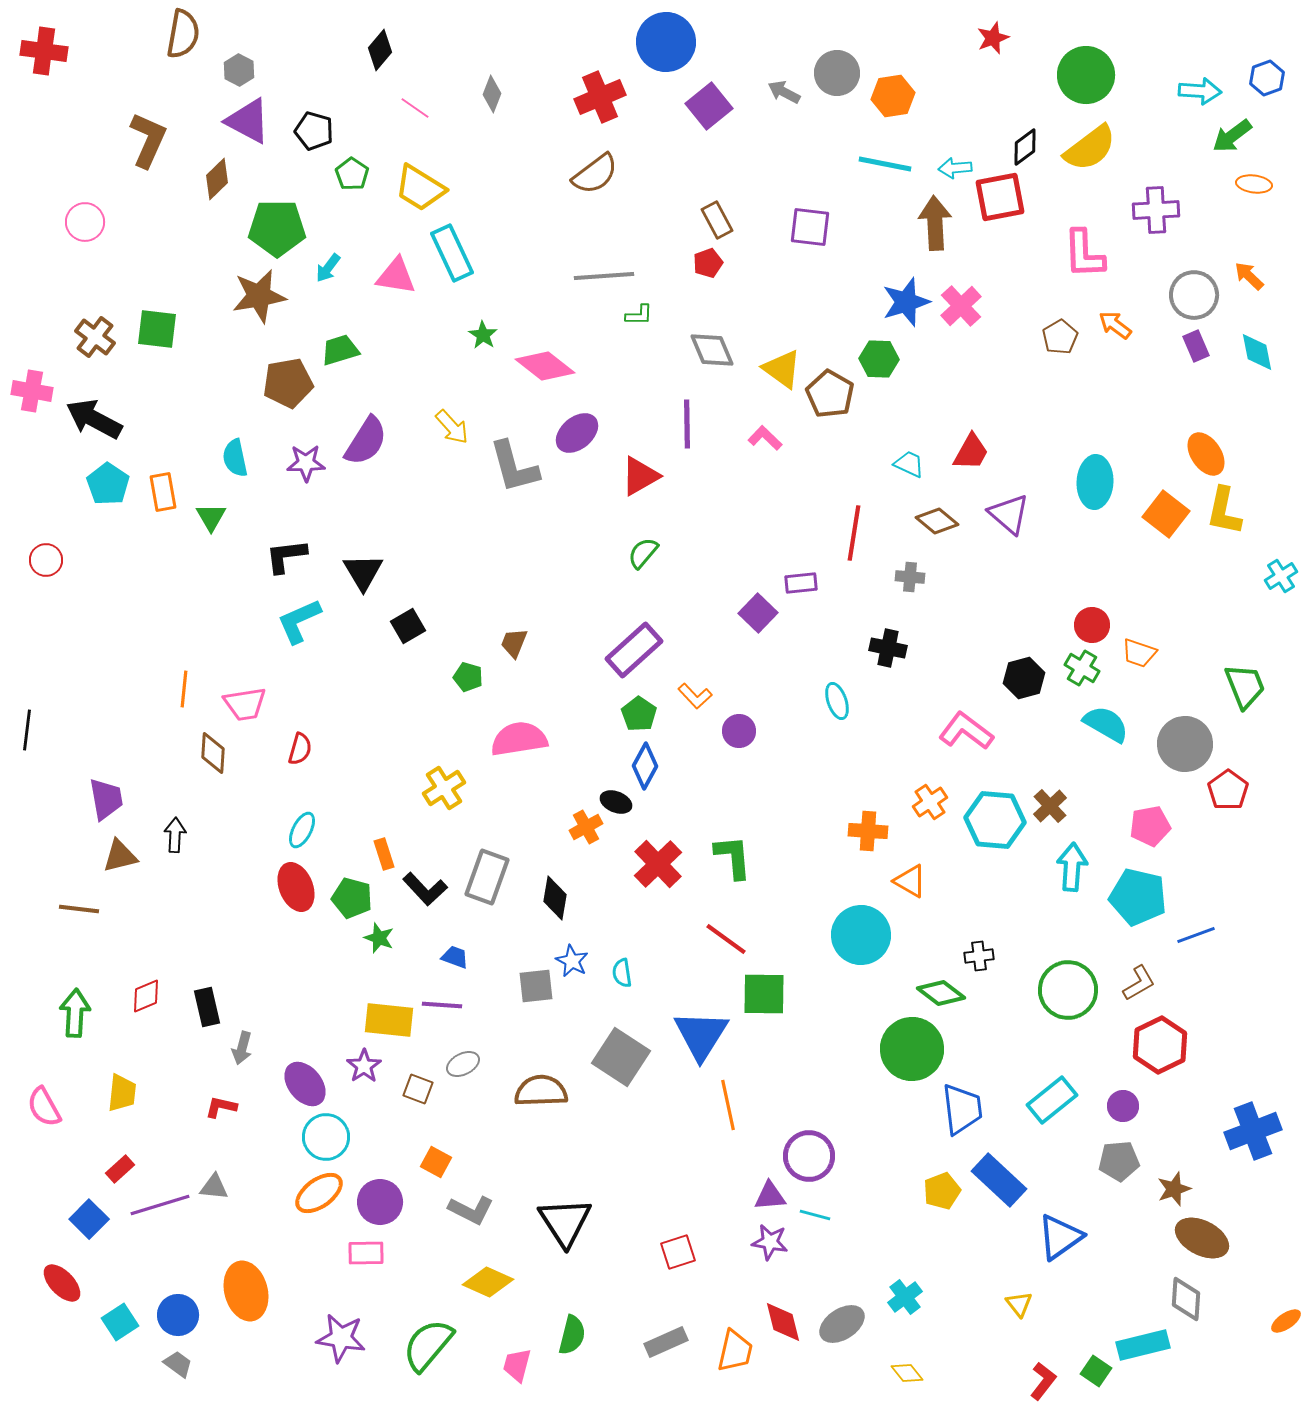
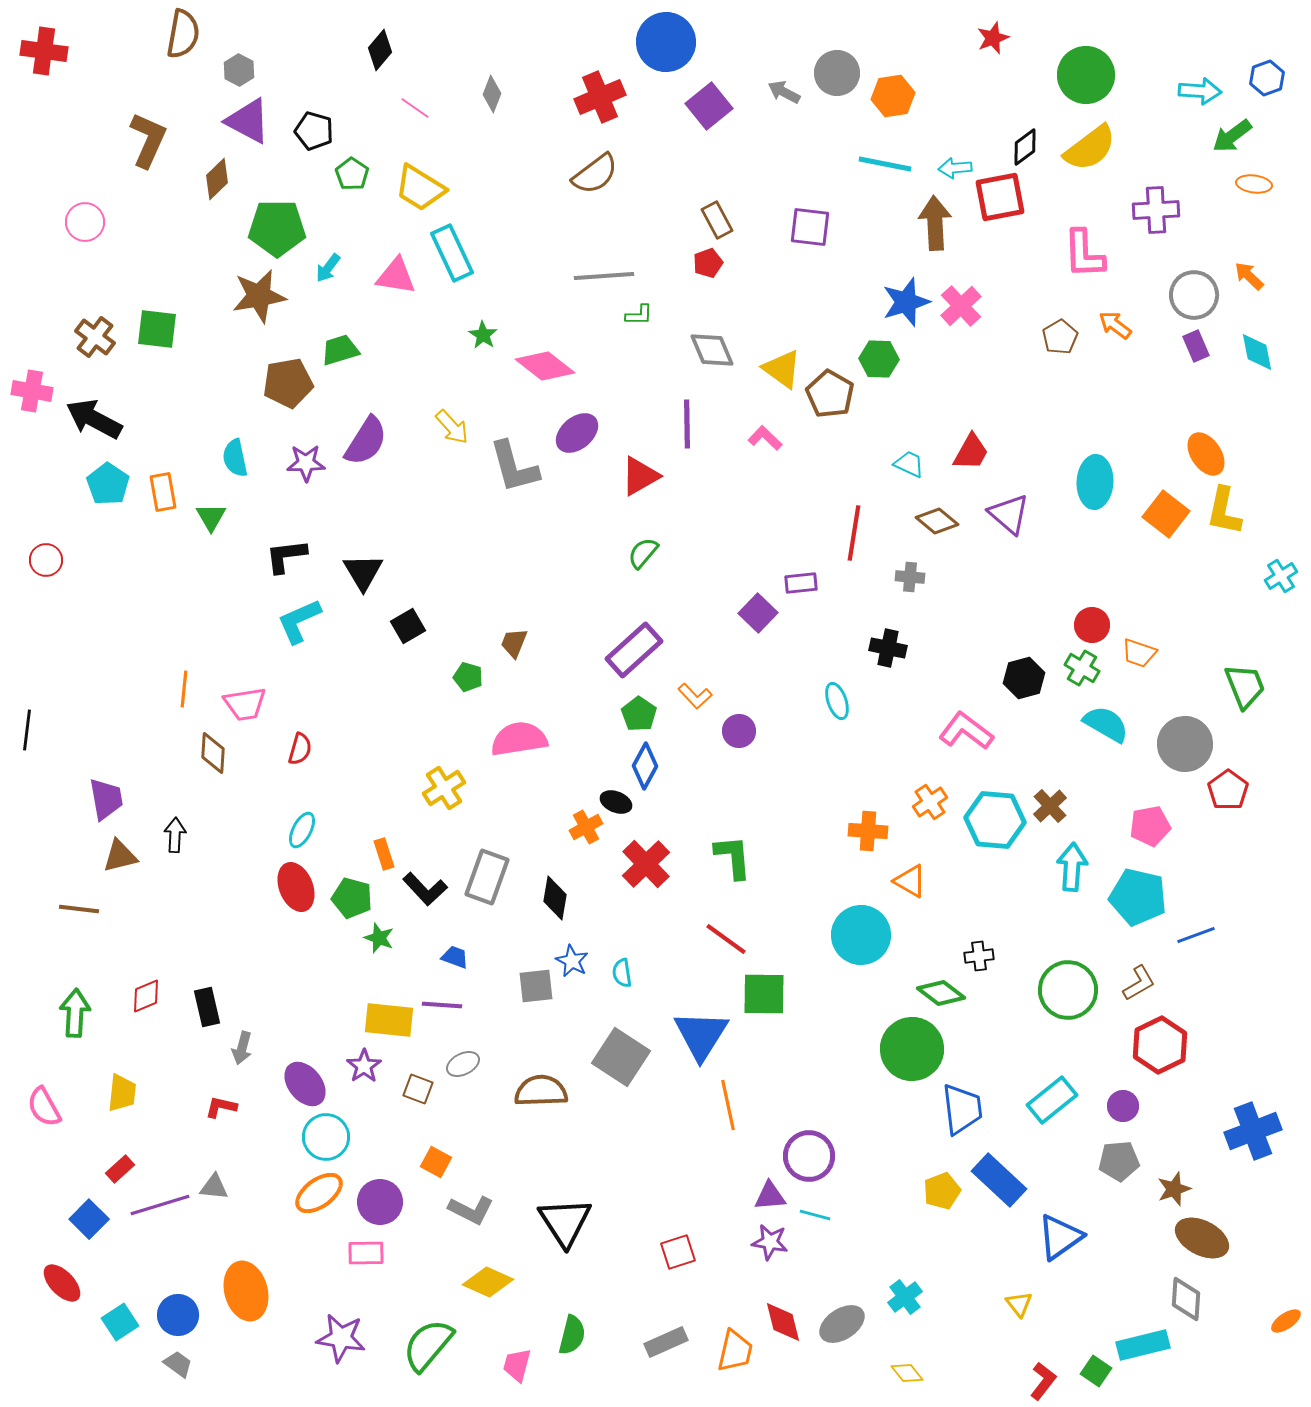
red cross at (658, 864): moved 12 px left
